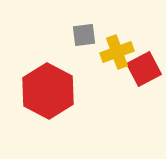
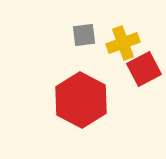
yellow cross: moved 6 px right, 9 px up
red hexagon: moved 33 px right, 9 px down
